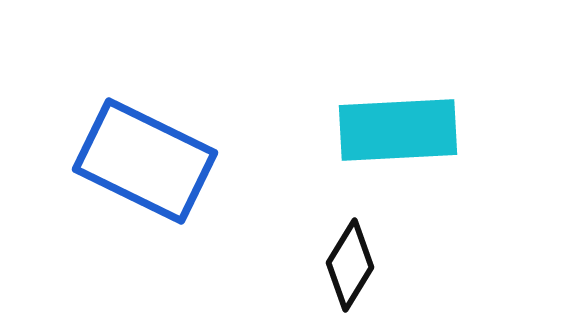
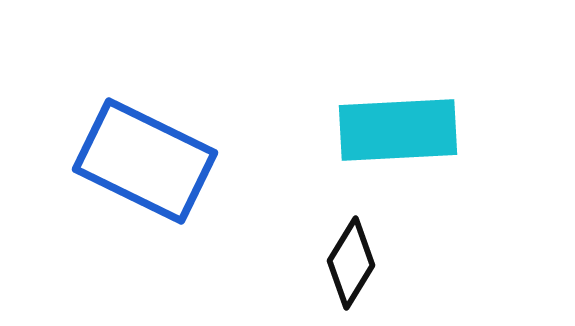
black diamond: moved 1 px right, 2 px up
